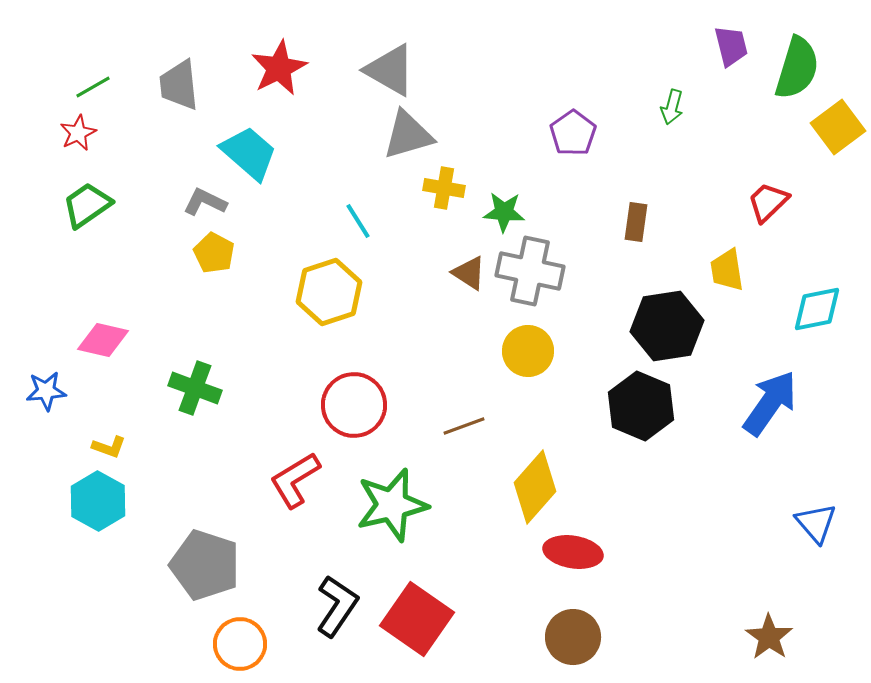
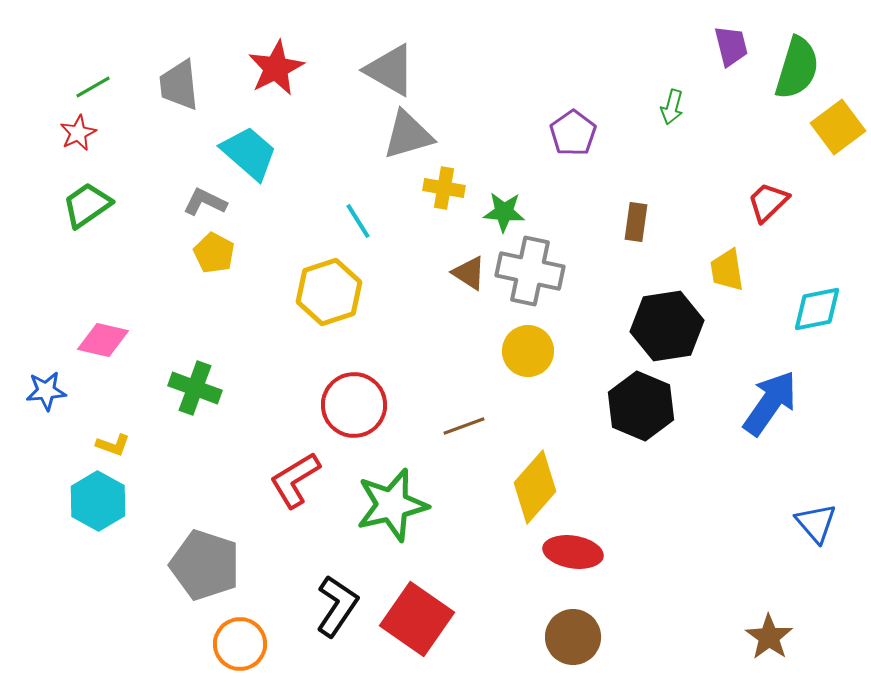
red star at (279, 68): moved 3 px left
yellow L-shape at (109, 447): moved 4 px right, 2 px up
